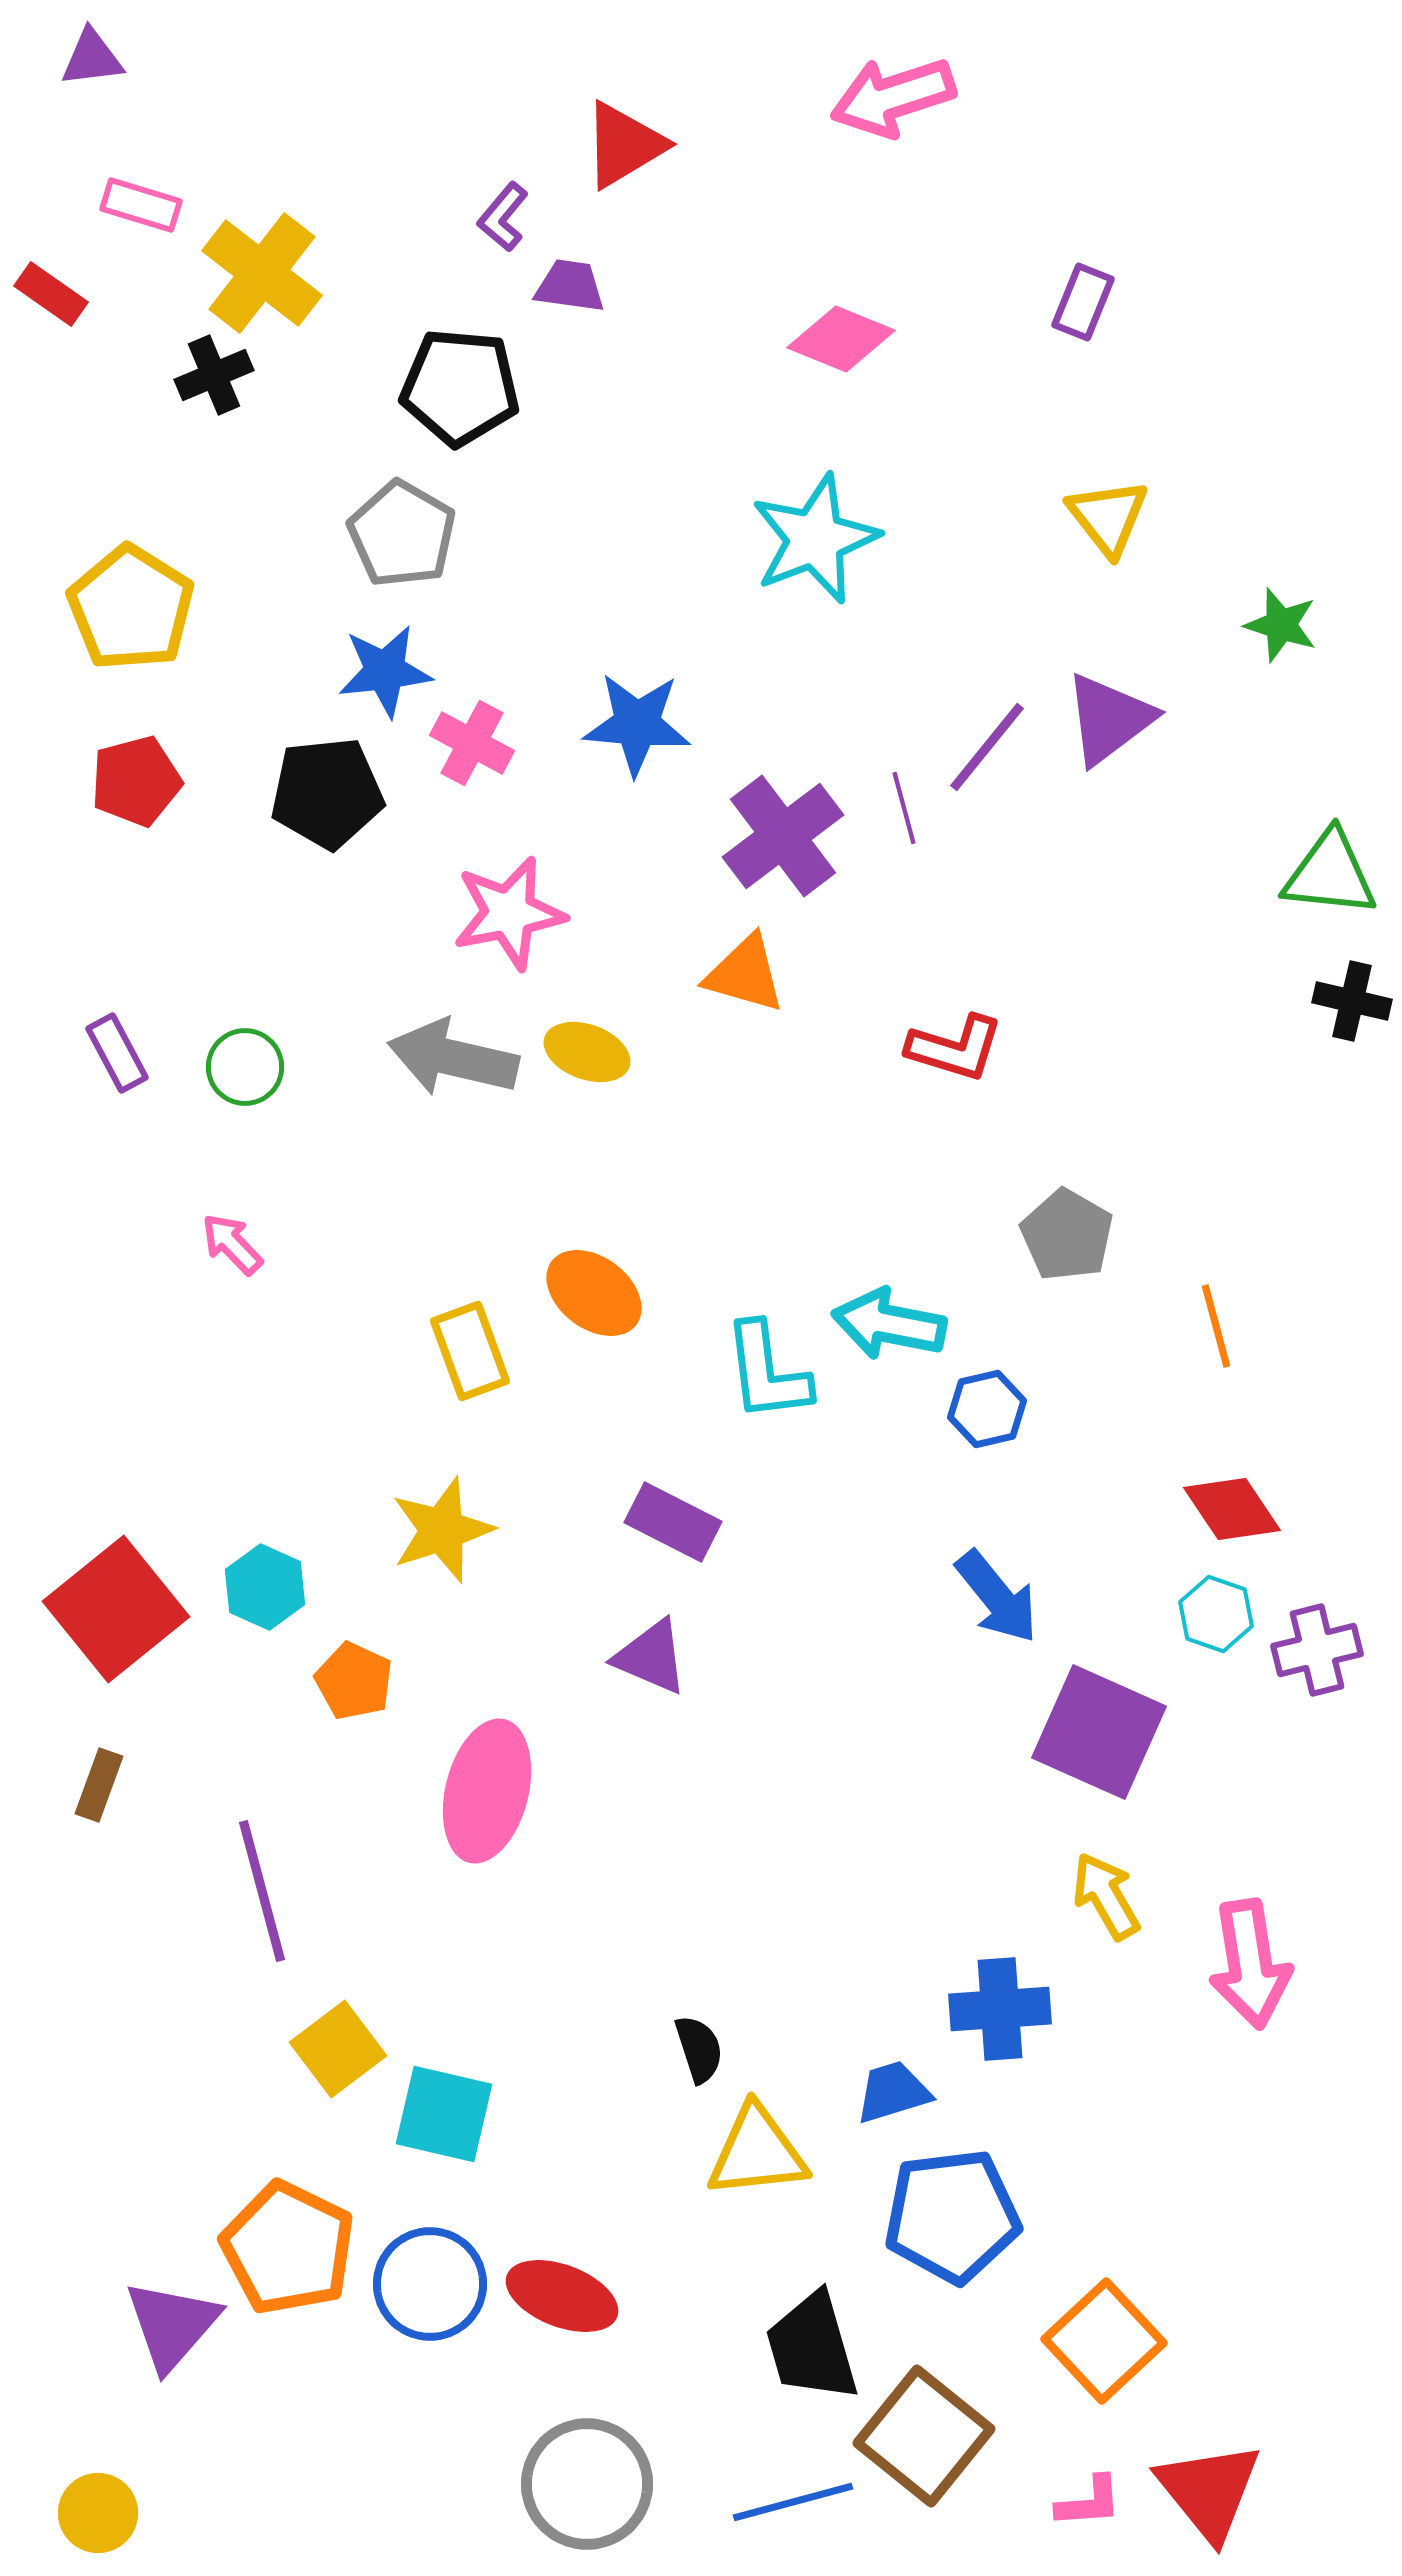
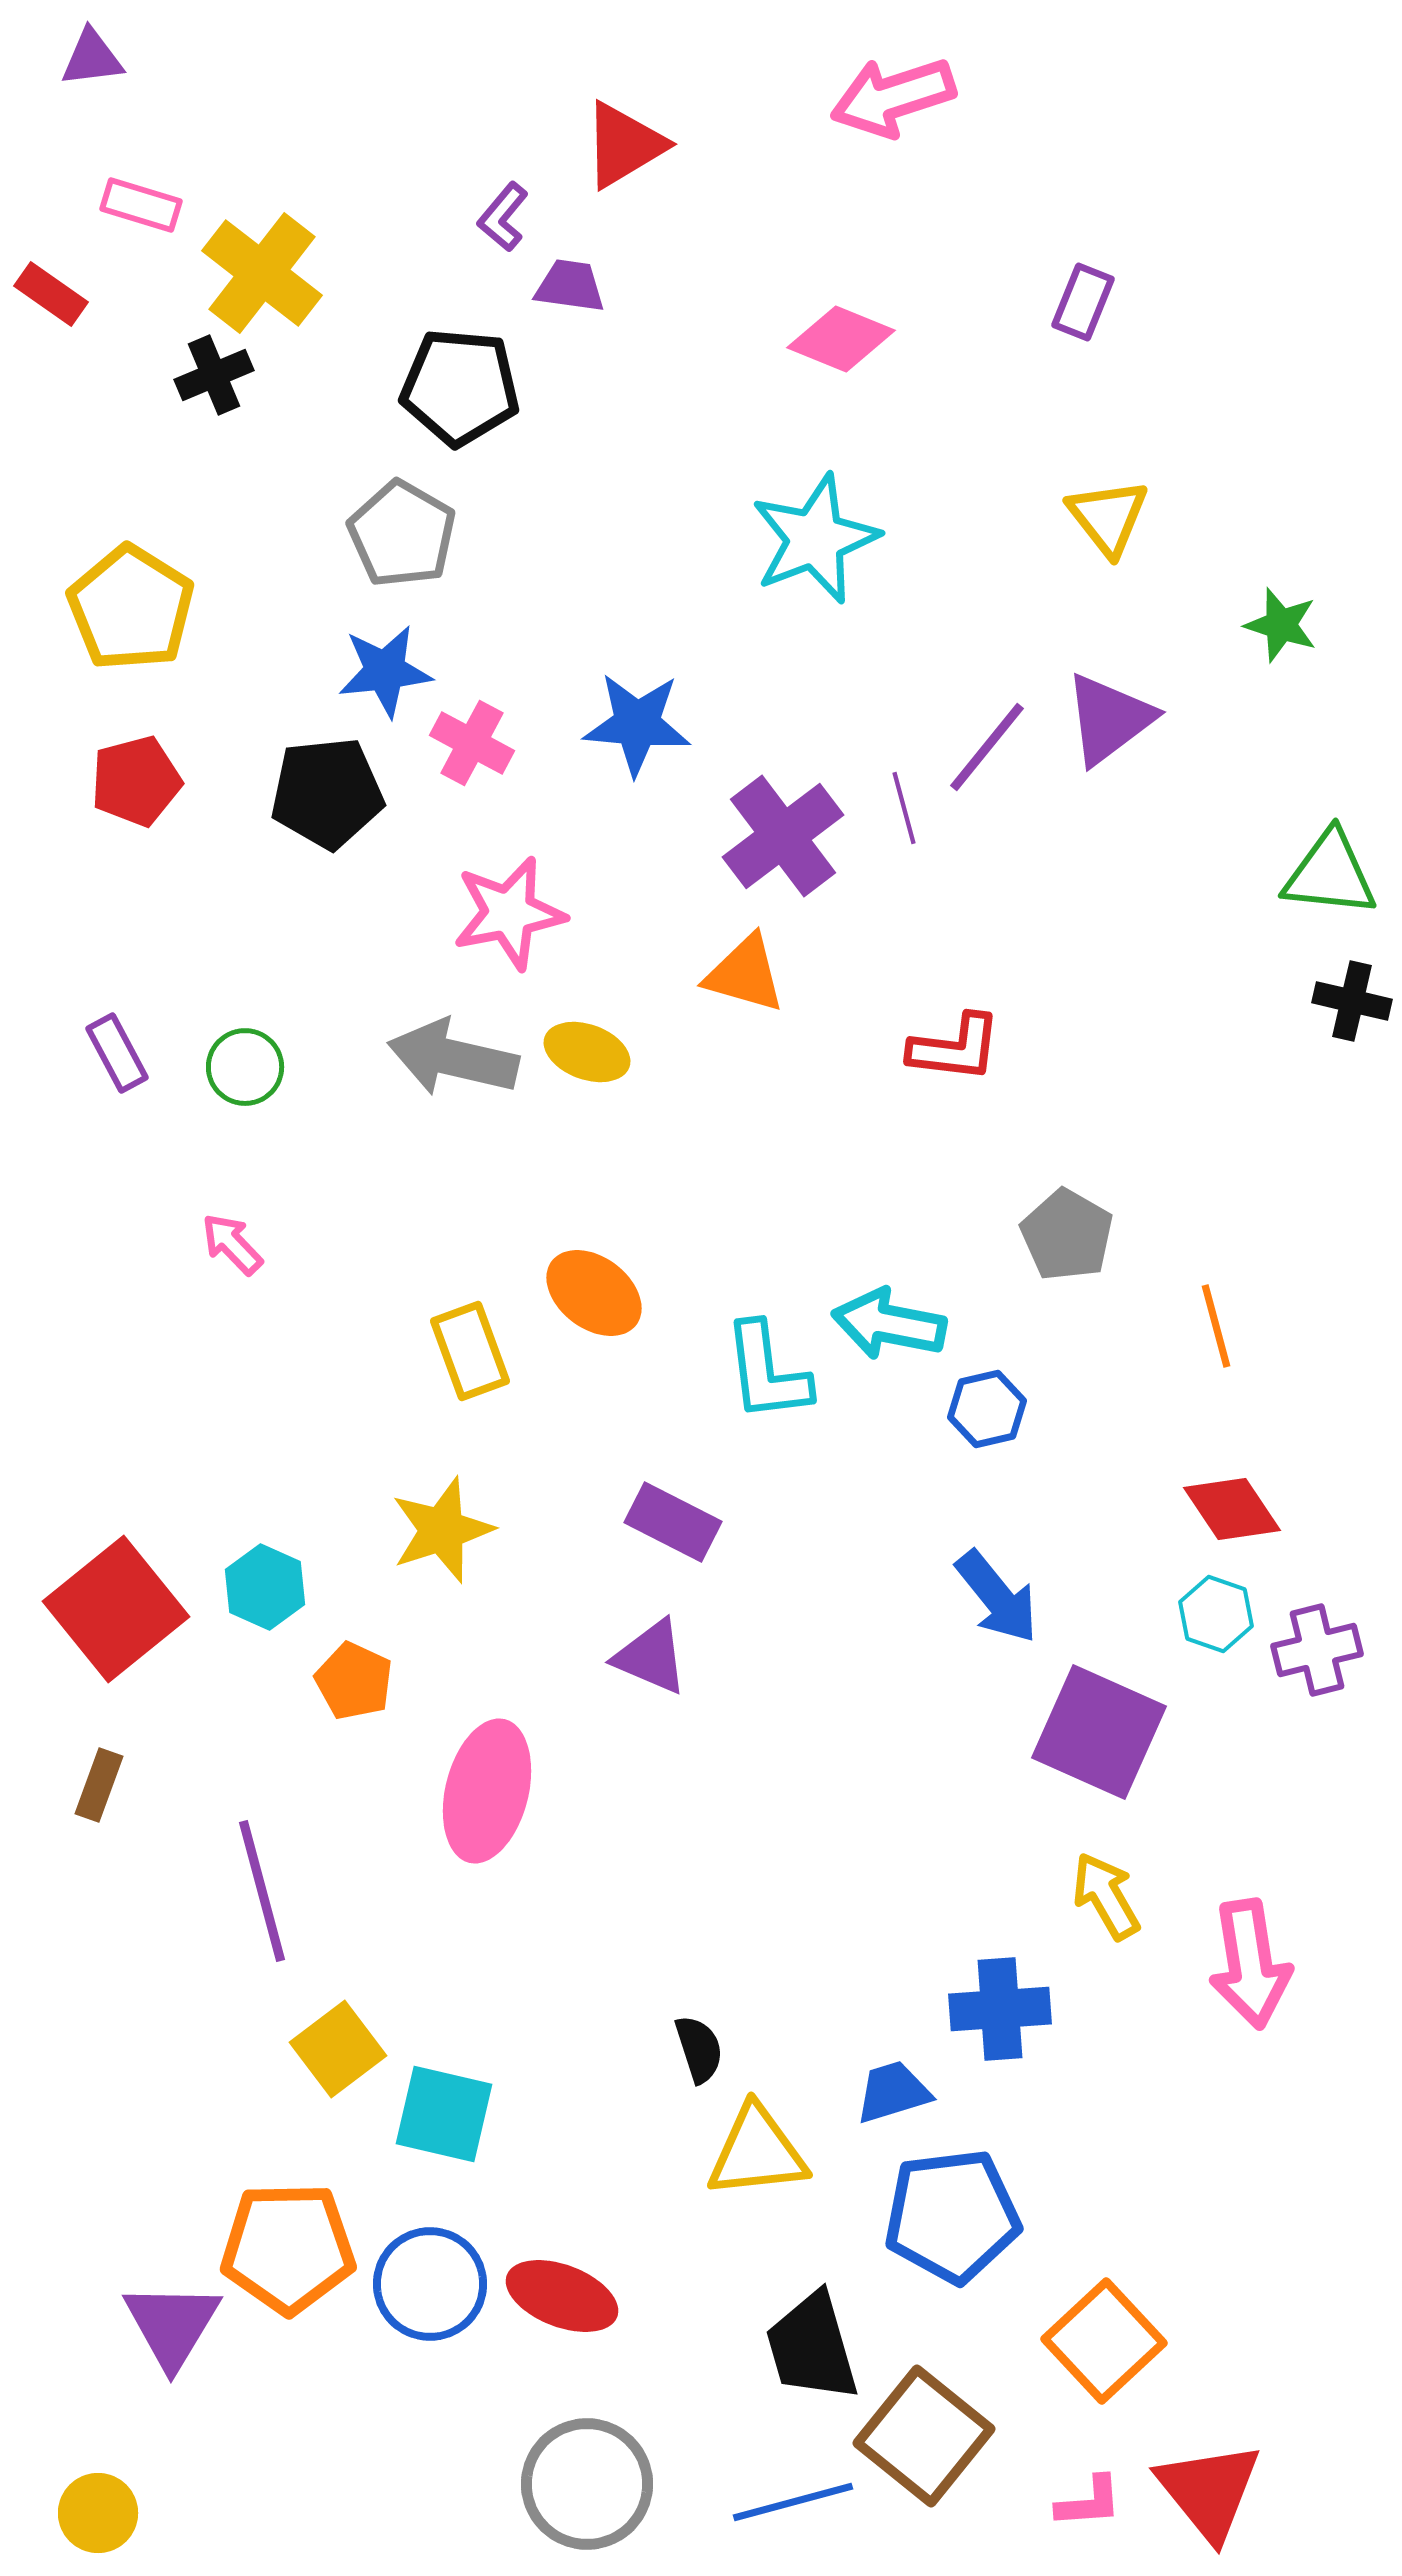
red L-shape at (955, 1048): rotated 10 degrees counterclockwise
orange pentagon at (288, 2248): rotated 27 degrees counterclockwise
purple triangle at (172, 2325): rotated 10 degrees counterclockwise
